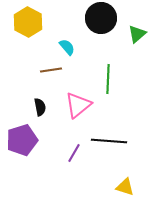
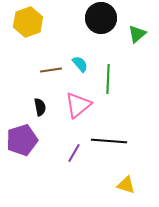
yellow hexagon: rotated 12 degrees clockwise
cyan semicircle: moved 13 px right, 17 px down
yellow triangle: moved 1 px right, 2 px up
